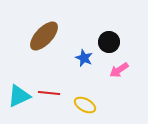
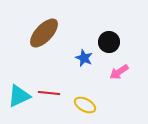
brown ellipse: moved 3 px up
pink arrow: moved 2 px down
